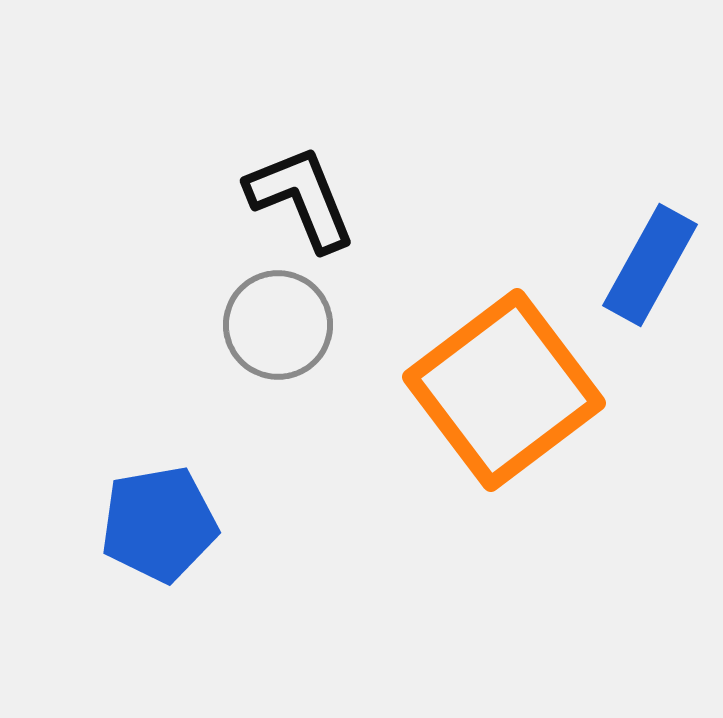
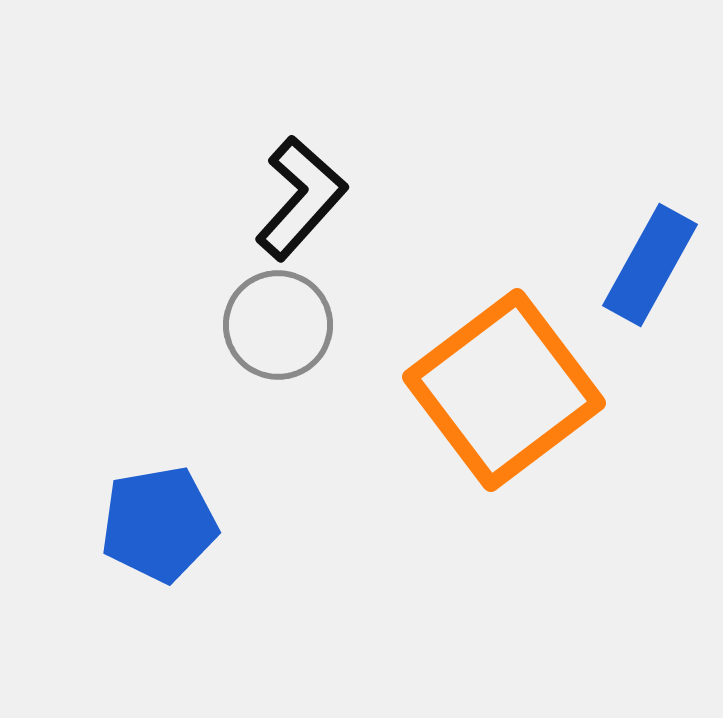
black L-shape: rotated 64 degrees clockwise
